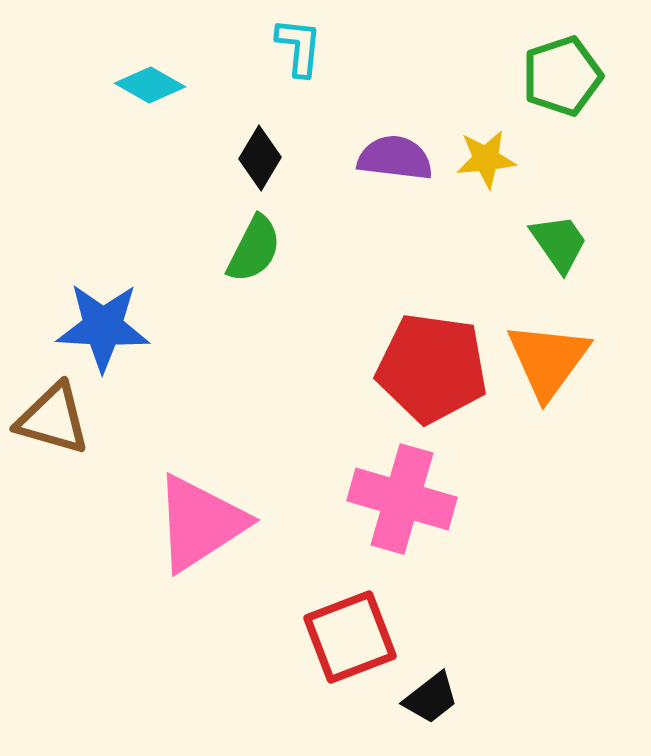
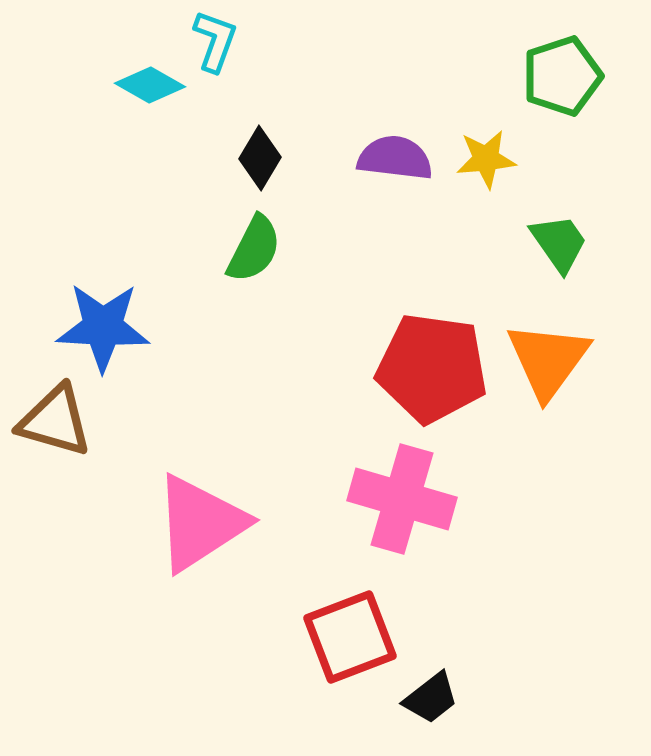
cyan L-shape: moved 84 px left, 6 px up; rotated 14 degrees clockwise
brown triangle: moved 2 px right, 2 px down
